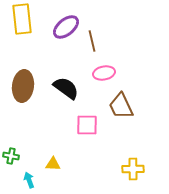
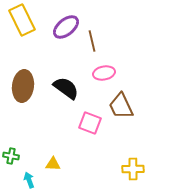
yellow rectangle: moved 1 px down; rotated 20 degrees counterclockwise
pink square: moved 3 px right, 2 px up; rotated 20 degrees clockwise
